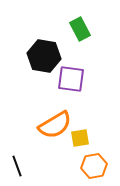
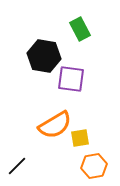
black line: rotated 65 degrees clockwise
